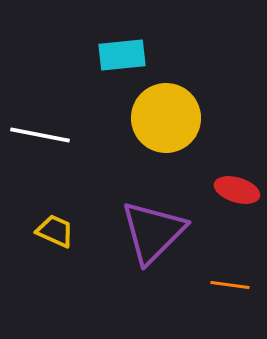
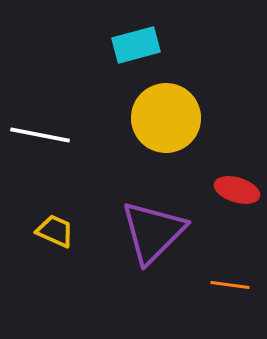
cyan rectangle: moved 14 px right, 10 px up; rotated 9 degrees counterclockwise
